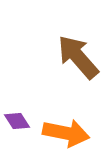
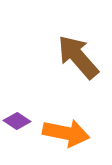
purple diamond: rotated 24 degrees counterclockwise
